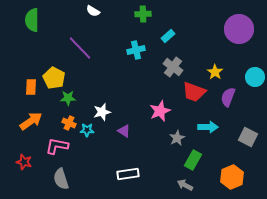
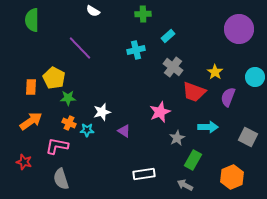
pink star: moved 1 px down
white rectangle: moved 16 px right
